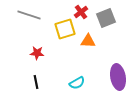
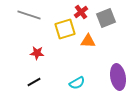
black line: moved 2 px left; rotated 72 degrees clockwise
